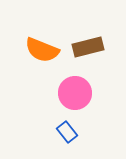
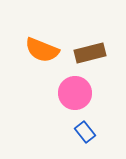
brown rectangle: moved 2 px right, 6 px down
blue rectangle: moved 18 px right
